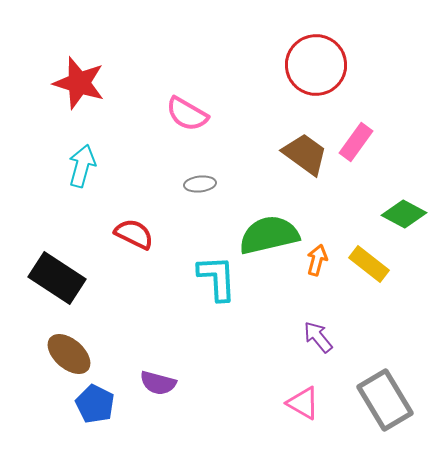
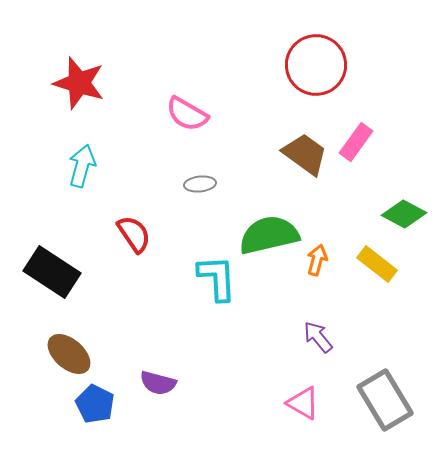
red semicircle: rotated 30 degrees clockwise
yellow rectangle: moved 8 px right
black rectangle: moved 5 px left, 6 px up
